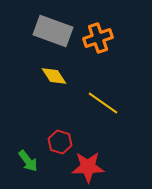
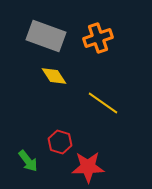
gray rectangle: moved 7 px left, 5 px down
